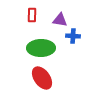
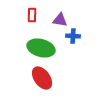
green ellipse: rotated 16 degrees clockwise
